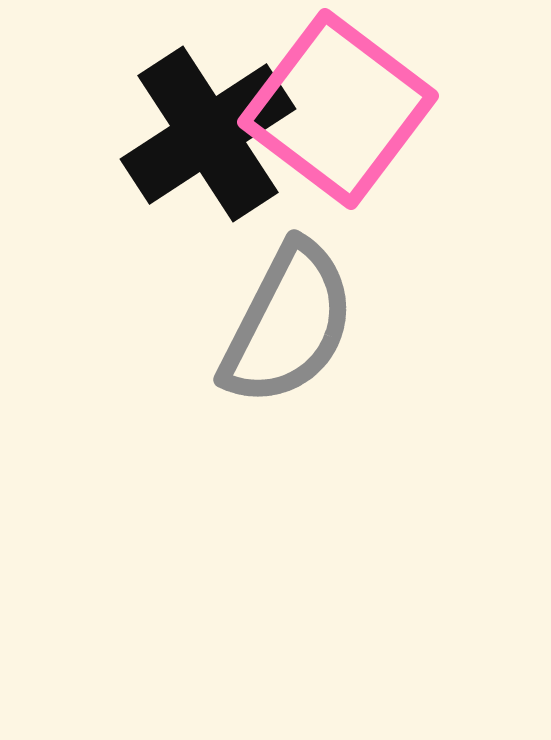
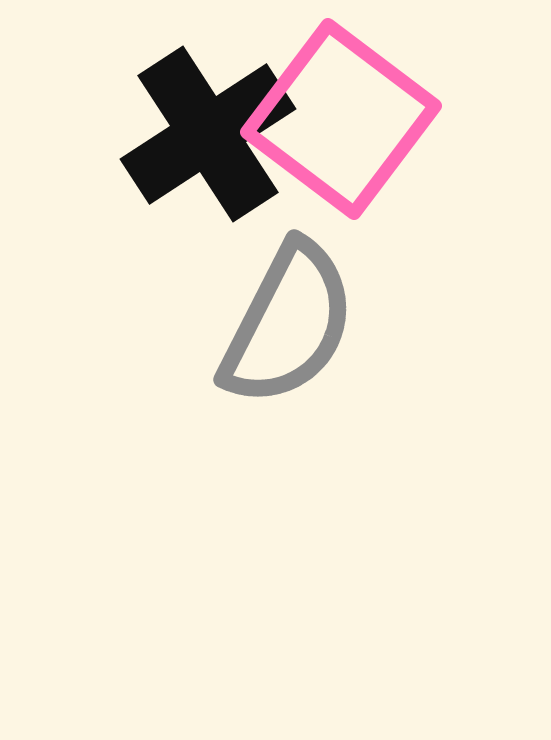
pink square: moved 3 px right, 10 px down
